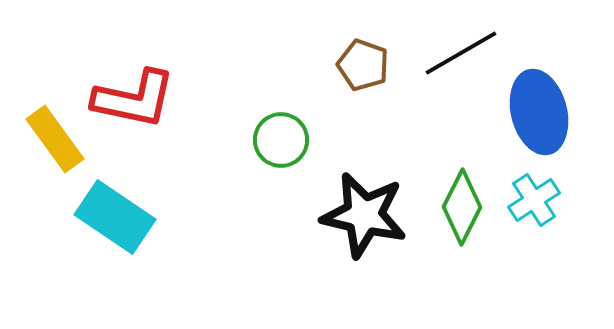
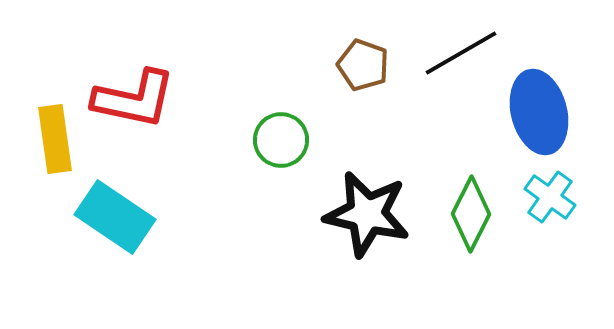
yellow rectangle: rotated 28 degrees clockwise
cyan cross: moved 16 px right, 3 px up; rotated 21 degrees counterclockwise
green diamond: moved 9 px right, 7 px down
black star: moved 3 px right, 1 px up
